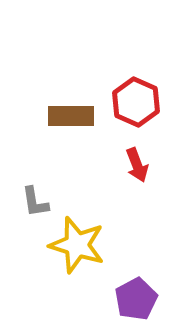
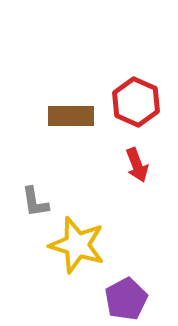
purple pentagon: moved 10 px left
